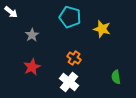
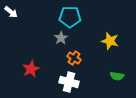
cyan pentagon: rotated 15 degrees counterclockwise
yellow star: moved 8 px right, 12 px down
gray star: moved 29 px right, 3 px down
red star: moved 1 px left, 2 px down
green semicircle: moved 1 px right, 1 px up; rotated 72 degrees counterclockwise
white cross: rotated 24 degrees counterclockwise
